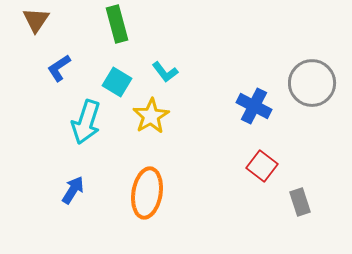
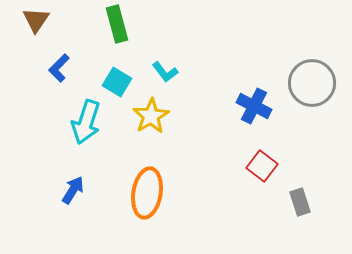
blue L-shape: rotated 12 degrees counterclockwise
